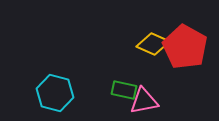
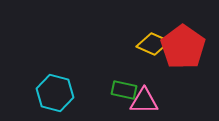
red pentagon: moved 2 px left; rotated 6 degrees clockwise
pink triangle: rotated 12 degrees clockwise
